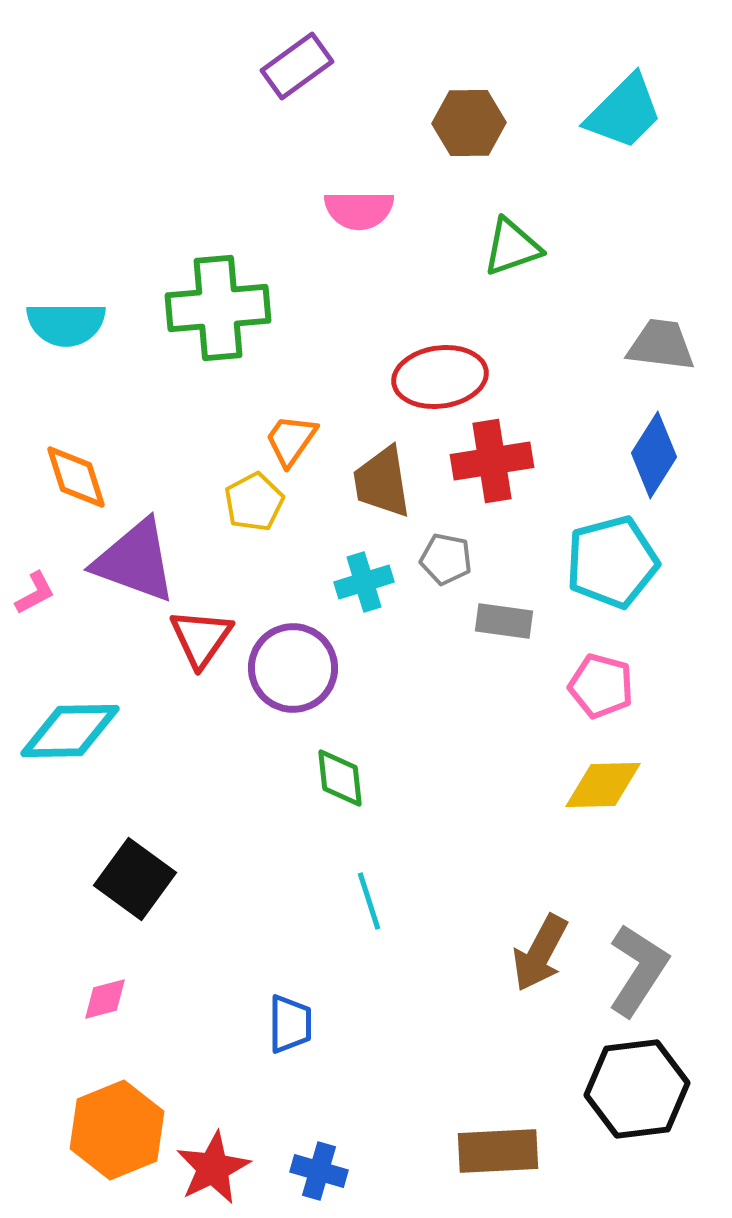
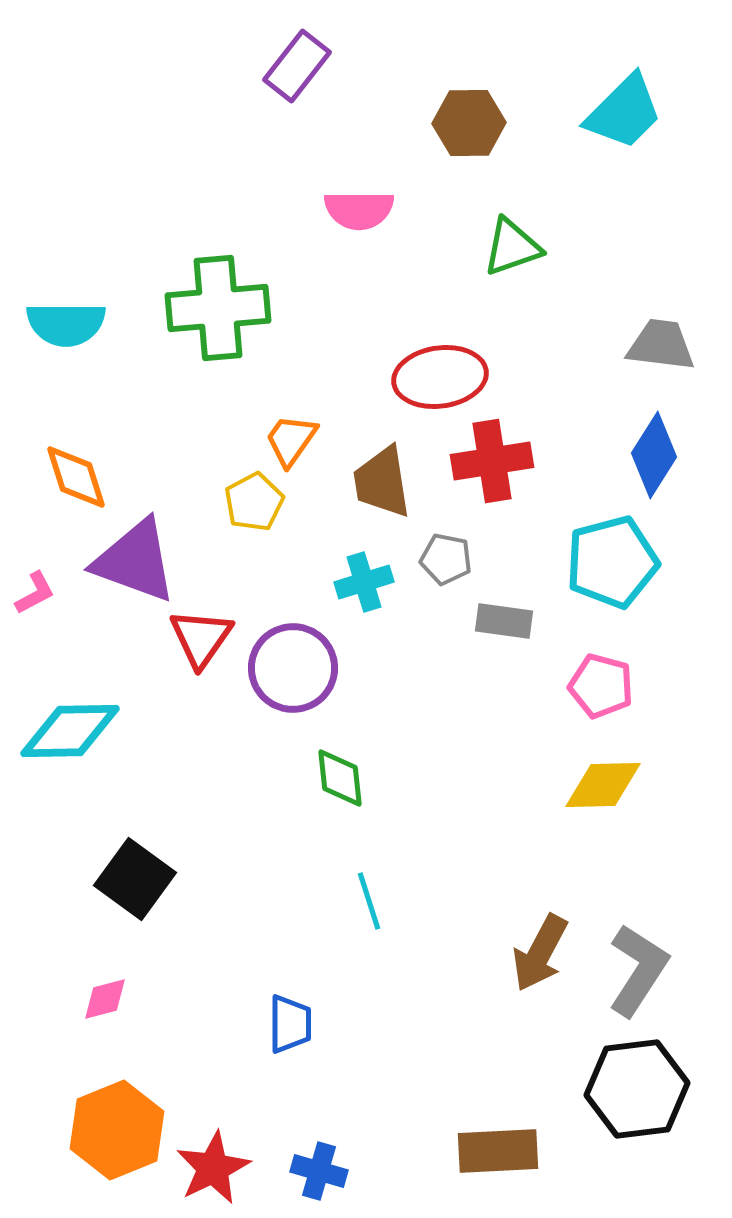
purple rectangle: rotated 16 degrees counterclockwise
